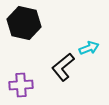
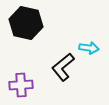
black hexagon: moved 2 px right
cyan arrow: rotated 30 degrees clockwise
